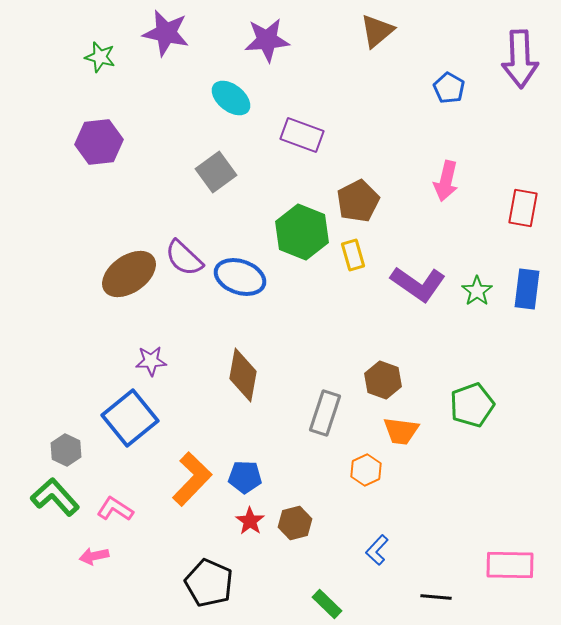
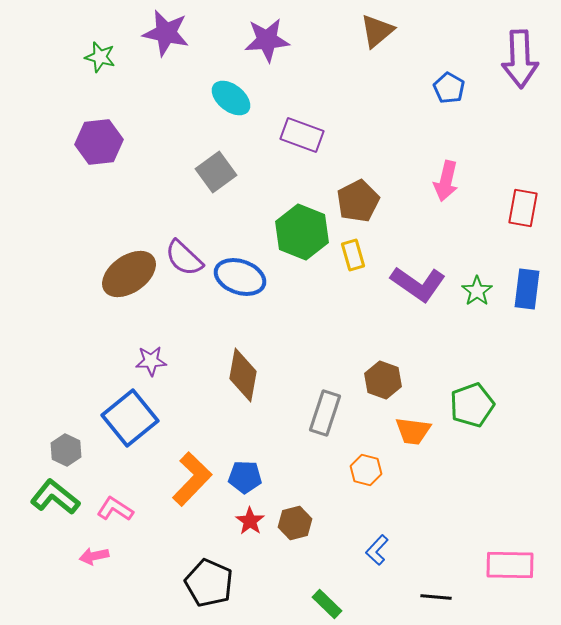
orange trapezoid at (401, 431): moved 12 px right
orange hexagon at (366, 470): rotated 20 degrees counterclockwise
green L-shape at (55, 497): rotated 9 degrees counterclockwise
